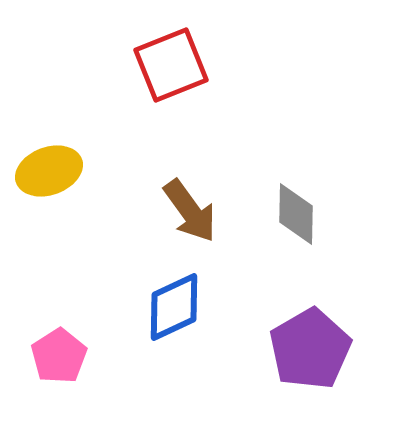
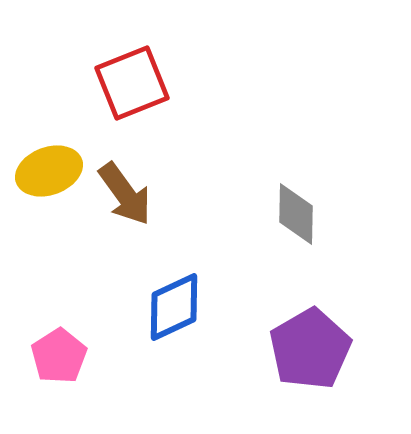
red square: moved 39 px left, 18 px down
brown arrow: moved 65 px left, 17 px up
